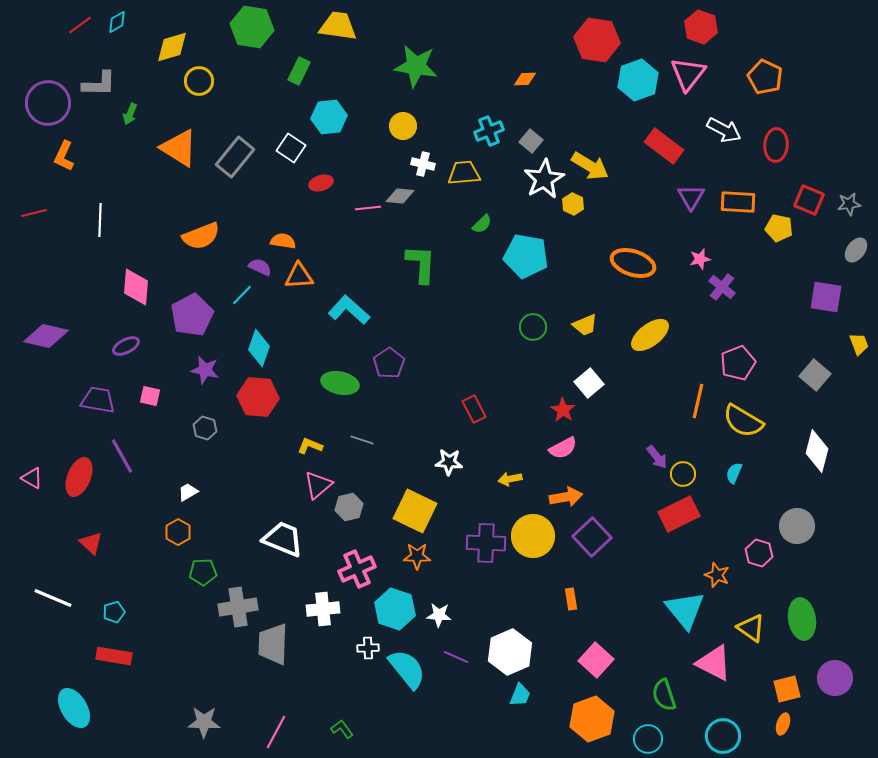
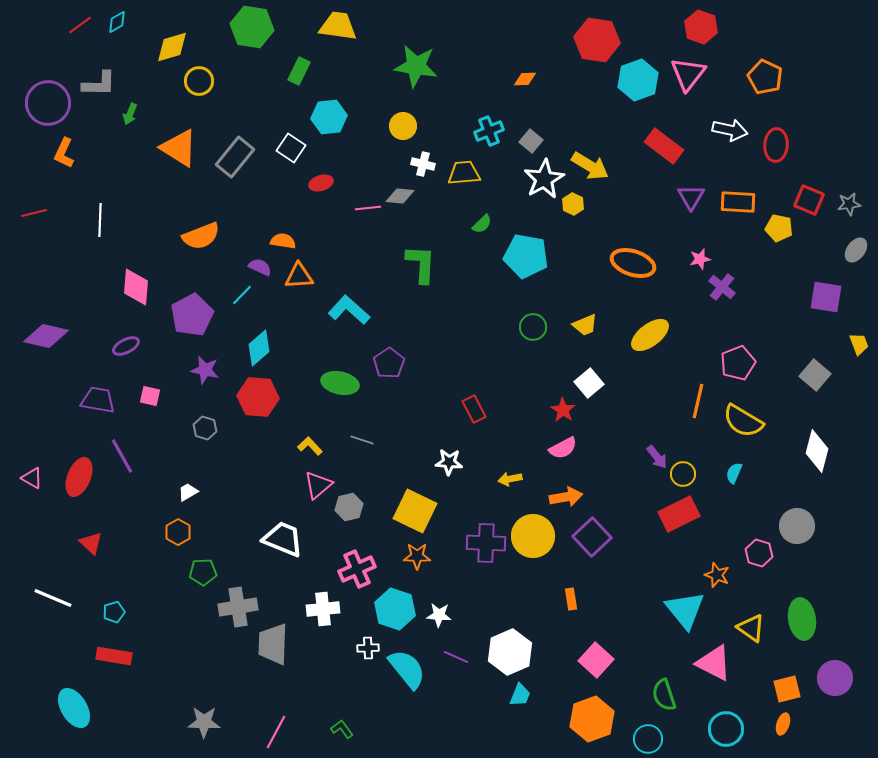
white arrow at (724, 130): moved 6 px right; rotated 16 degrees counterclockwise
orange L-shape at (64, 156): moved 3 px up
cyan diamond at (259, 348): rotated 30 degrees clockwise
yellow L-shape at (310, 446): rotated 25 degrees clockwise
cyan circle at (723, 736): moved 3 px right, 7 px up
